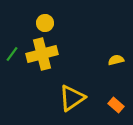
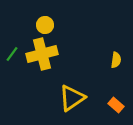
yellow circle: moved 2 px down
yellow semicircle: rotated 112 degrees clockwise
